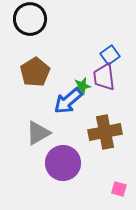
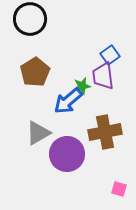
purple trapezoid: moved 1 px left, 1 px up
purple circle: moved 4 px right, 9 px up
